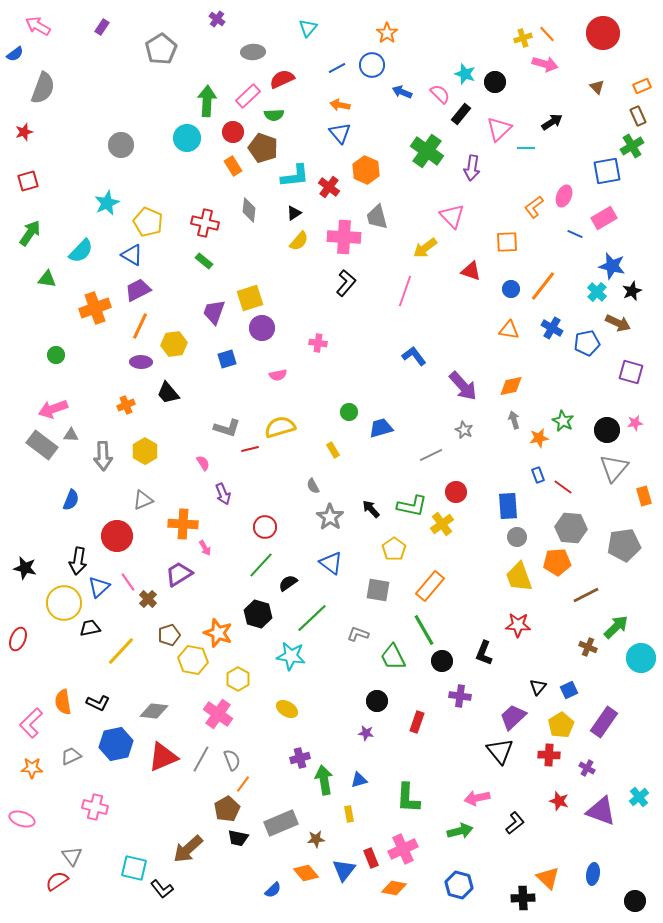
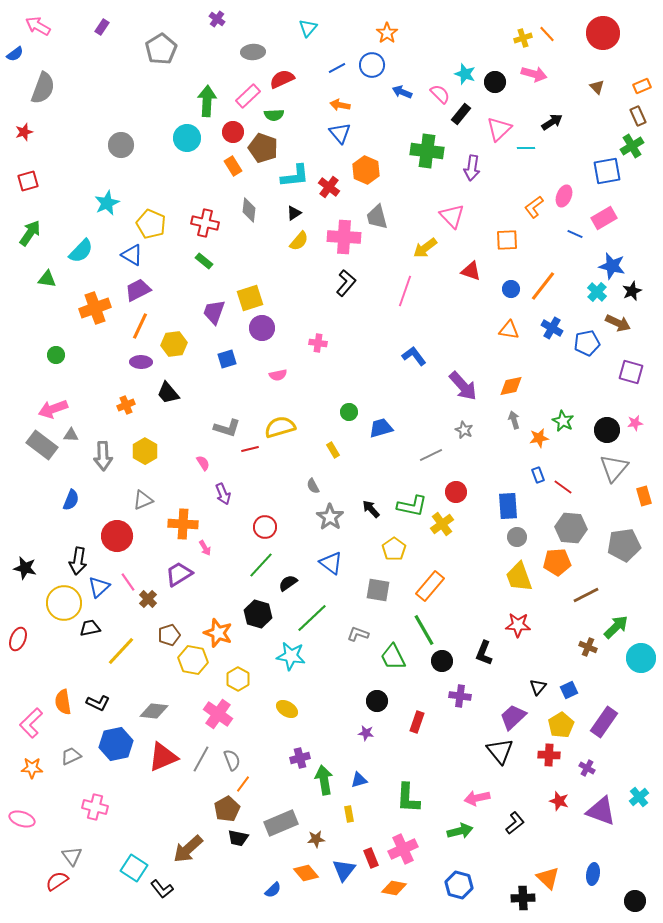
pink arrow at (545, 64): moved 11 px left, 10 px down
green cross at (427, 151): rotated 28 degrees counterclockwise
yellow pentagon at (148, 222): moved 3 px right, 2 px down
orange square at (507, 242): moved 2 px up
cyan square at (134, 868): rotated 20 degrees clockwise
